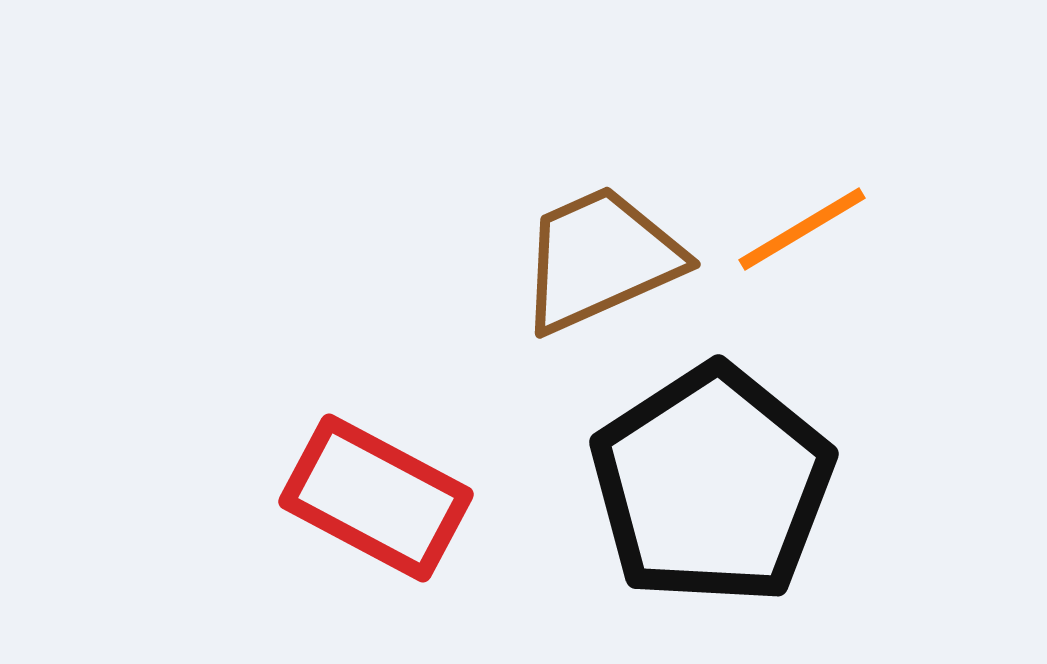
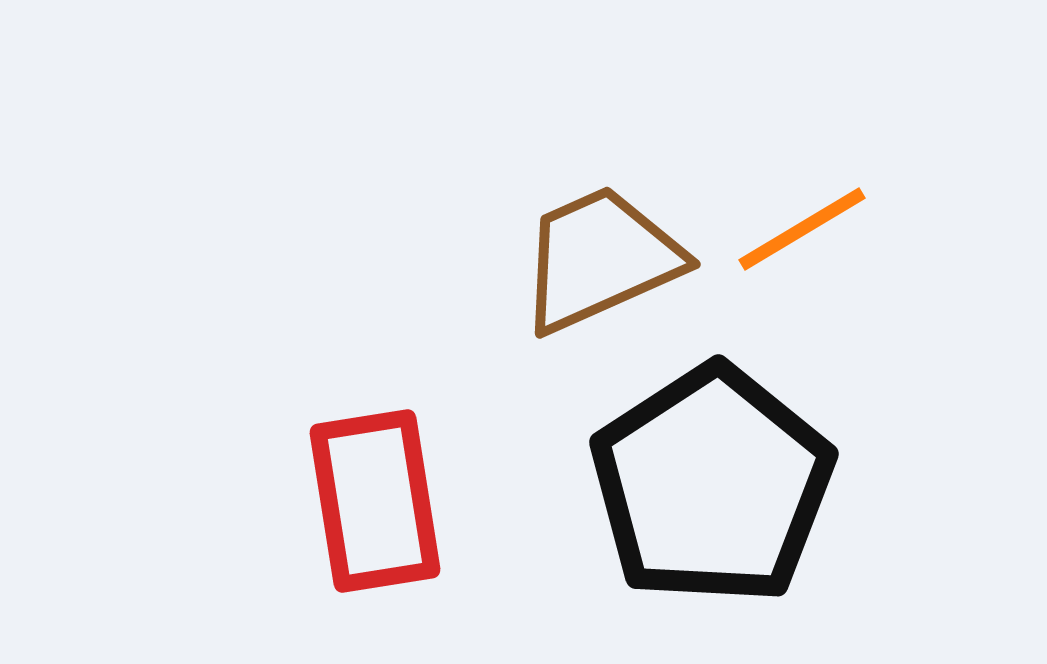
red rectangle: moved 1 px left, 3 px down; rotated 53 degrees clockwise
